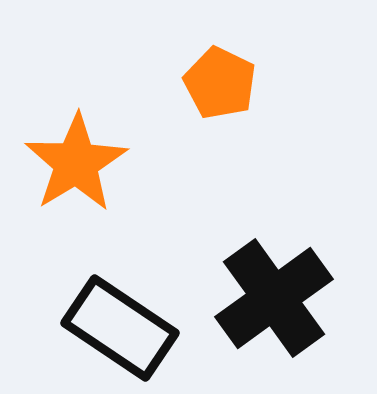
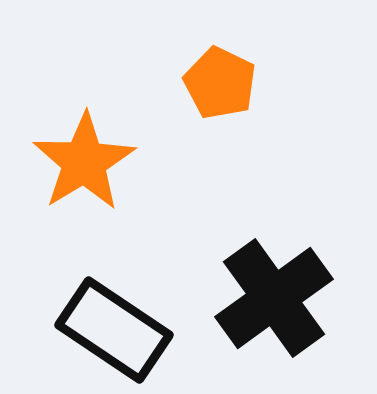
orange star: moved 8 px right, 1 px up
black rectangle: moved 6 px left, 2 px down
